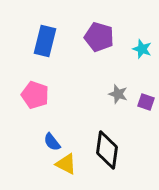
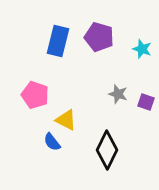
blue rectangle: moved 13 px right
black diamond: rotated 18 degrees clockwise
yellow triangle: moved 44 px up
